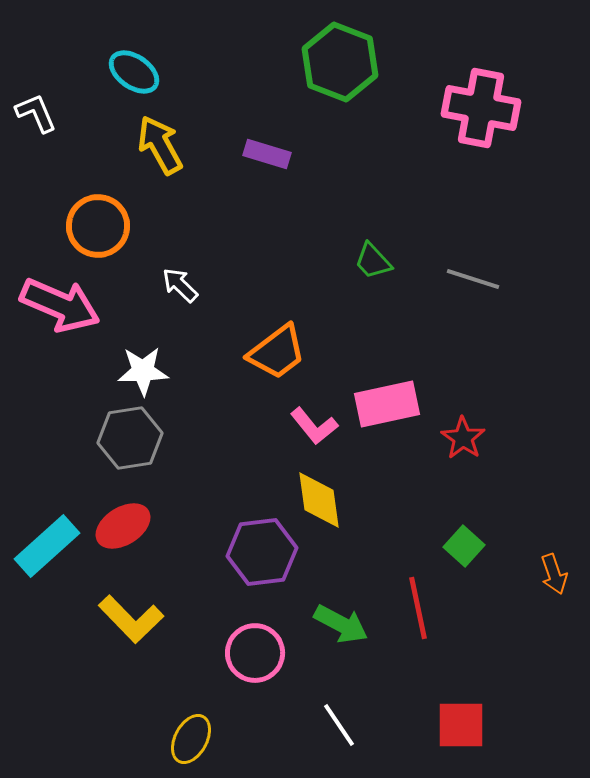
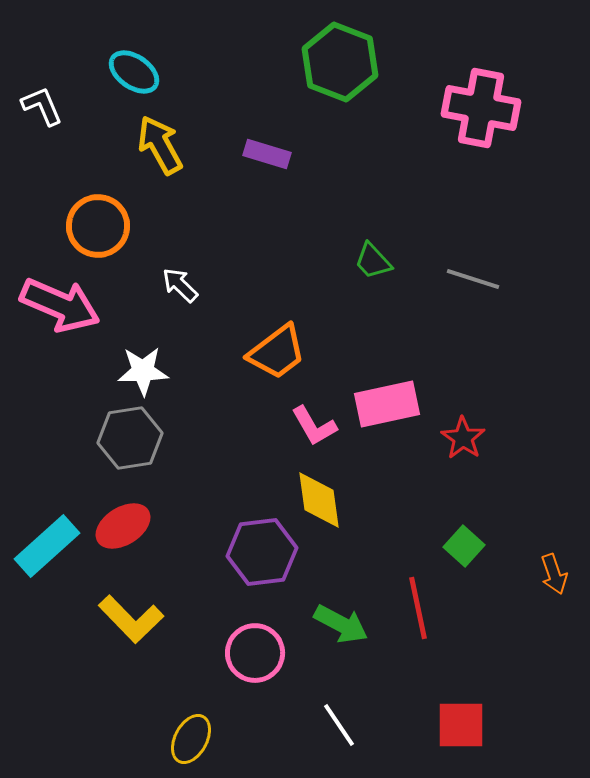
white L-shape: moved 6 px right, 7 px up
pink L-shape: rotated 9 degrees clockwise
